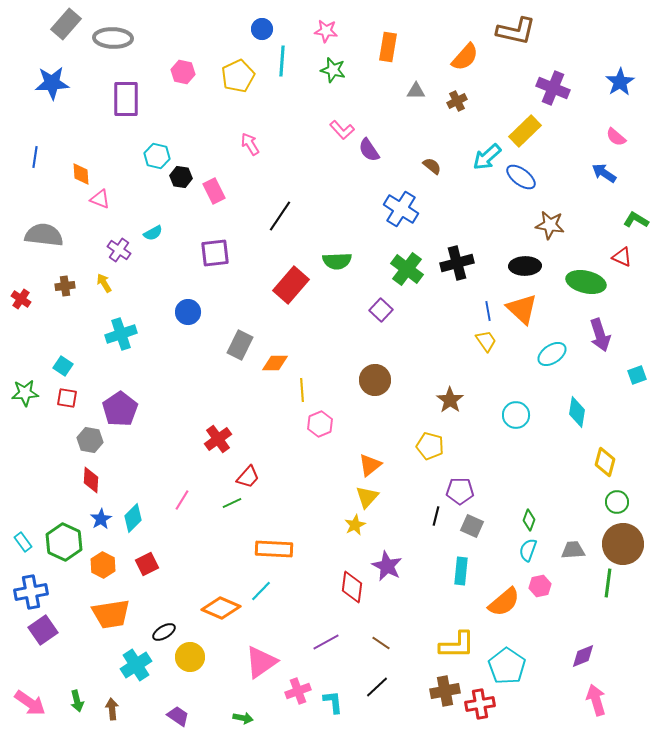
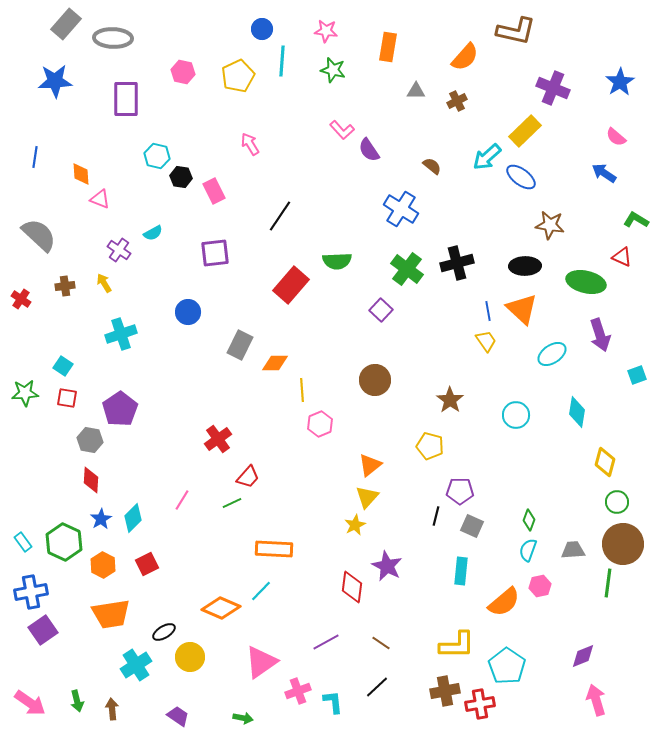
blue star at (52, 83): moved 3 px right, 2 px up
gray semicircle at (44, 235): moved 5 px left; rotated 36 degrees clockwise
